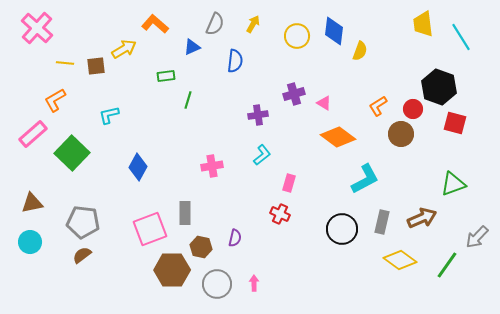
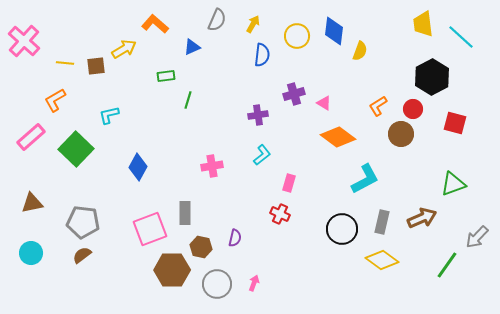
gray semicircle at (215, 24): moved 2 px right, 4 px up
pink cross at (37, 28): moved 13 px left, 13 px down
cyan line at (461, 37): rotated 16 degrees counterclockwise
blue semicircle at (235, 61): moved 27 px right, 6 px up
black hexagon at (439, 87): moved 7 px left, 10 px up; rotated 12 degrees clockwise
pink rectangle at (33, 134): moved 2 px left, 3 px down
green square at (72, 153): moved 4 px right, 4 px up
cyan circle at (30, 242): moved 1 px right, 11 px down
yellow diamond at (400, 260): moved 18 px left
pink arrow at (254, 283): rotated 21 degrees clockwise
